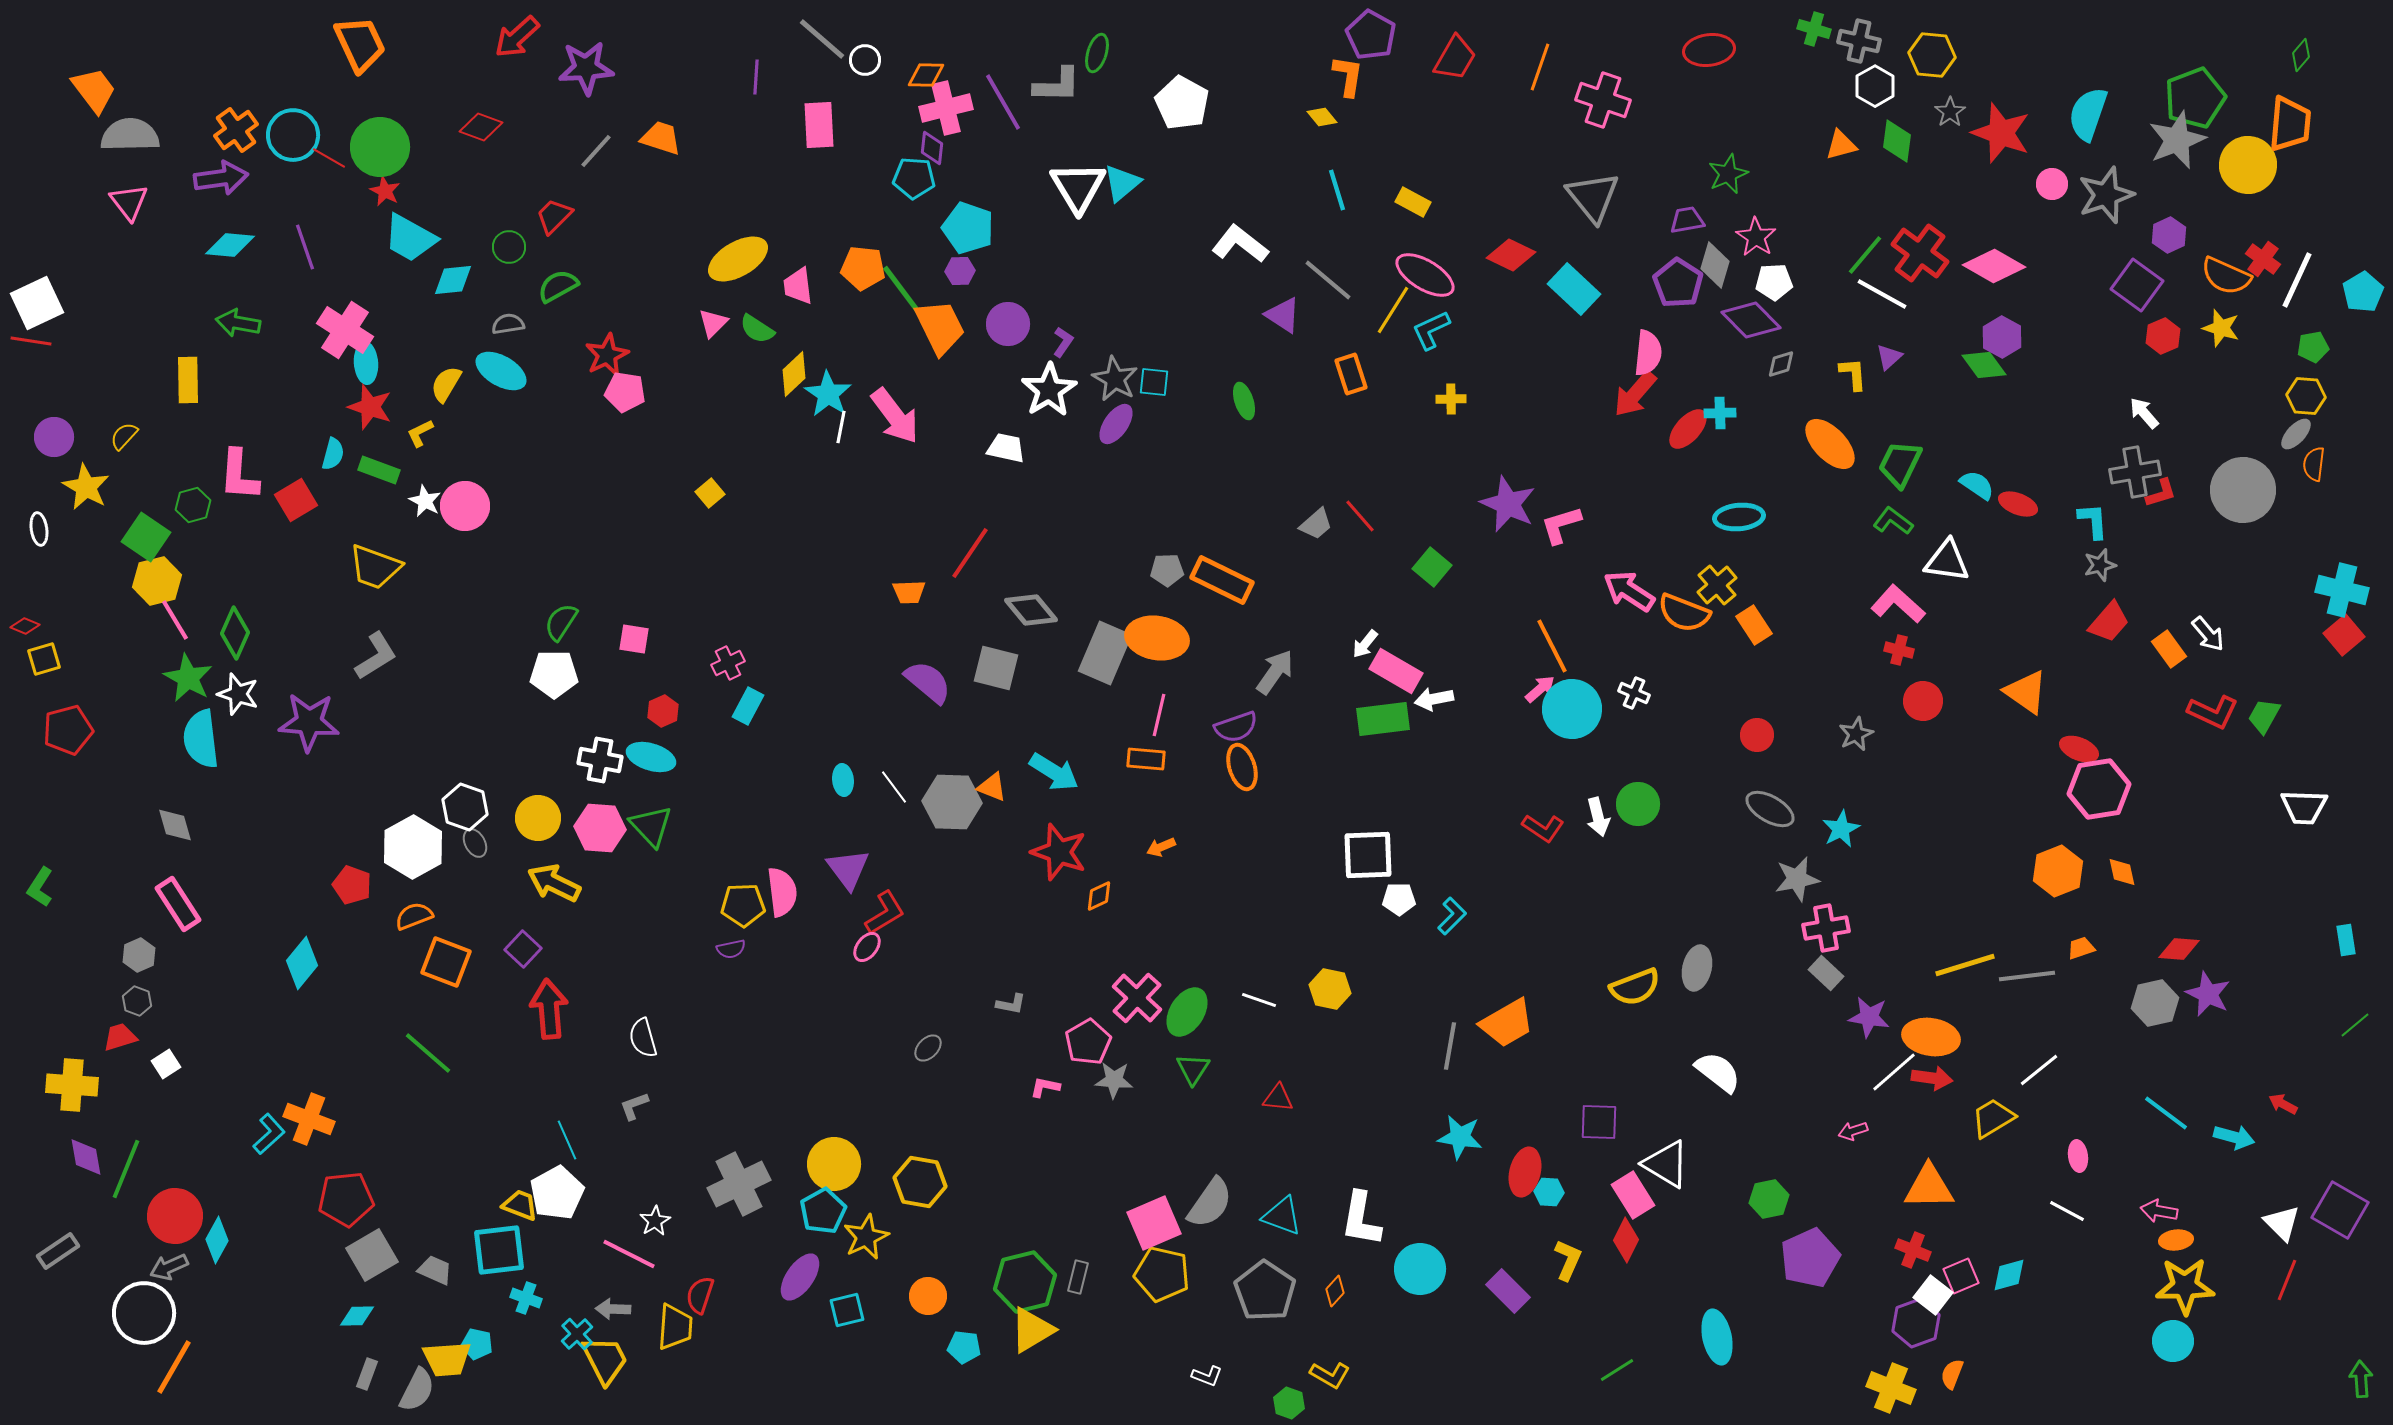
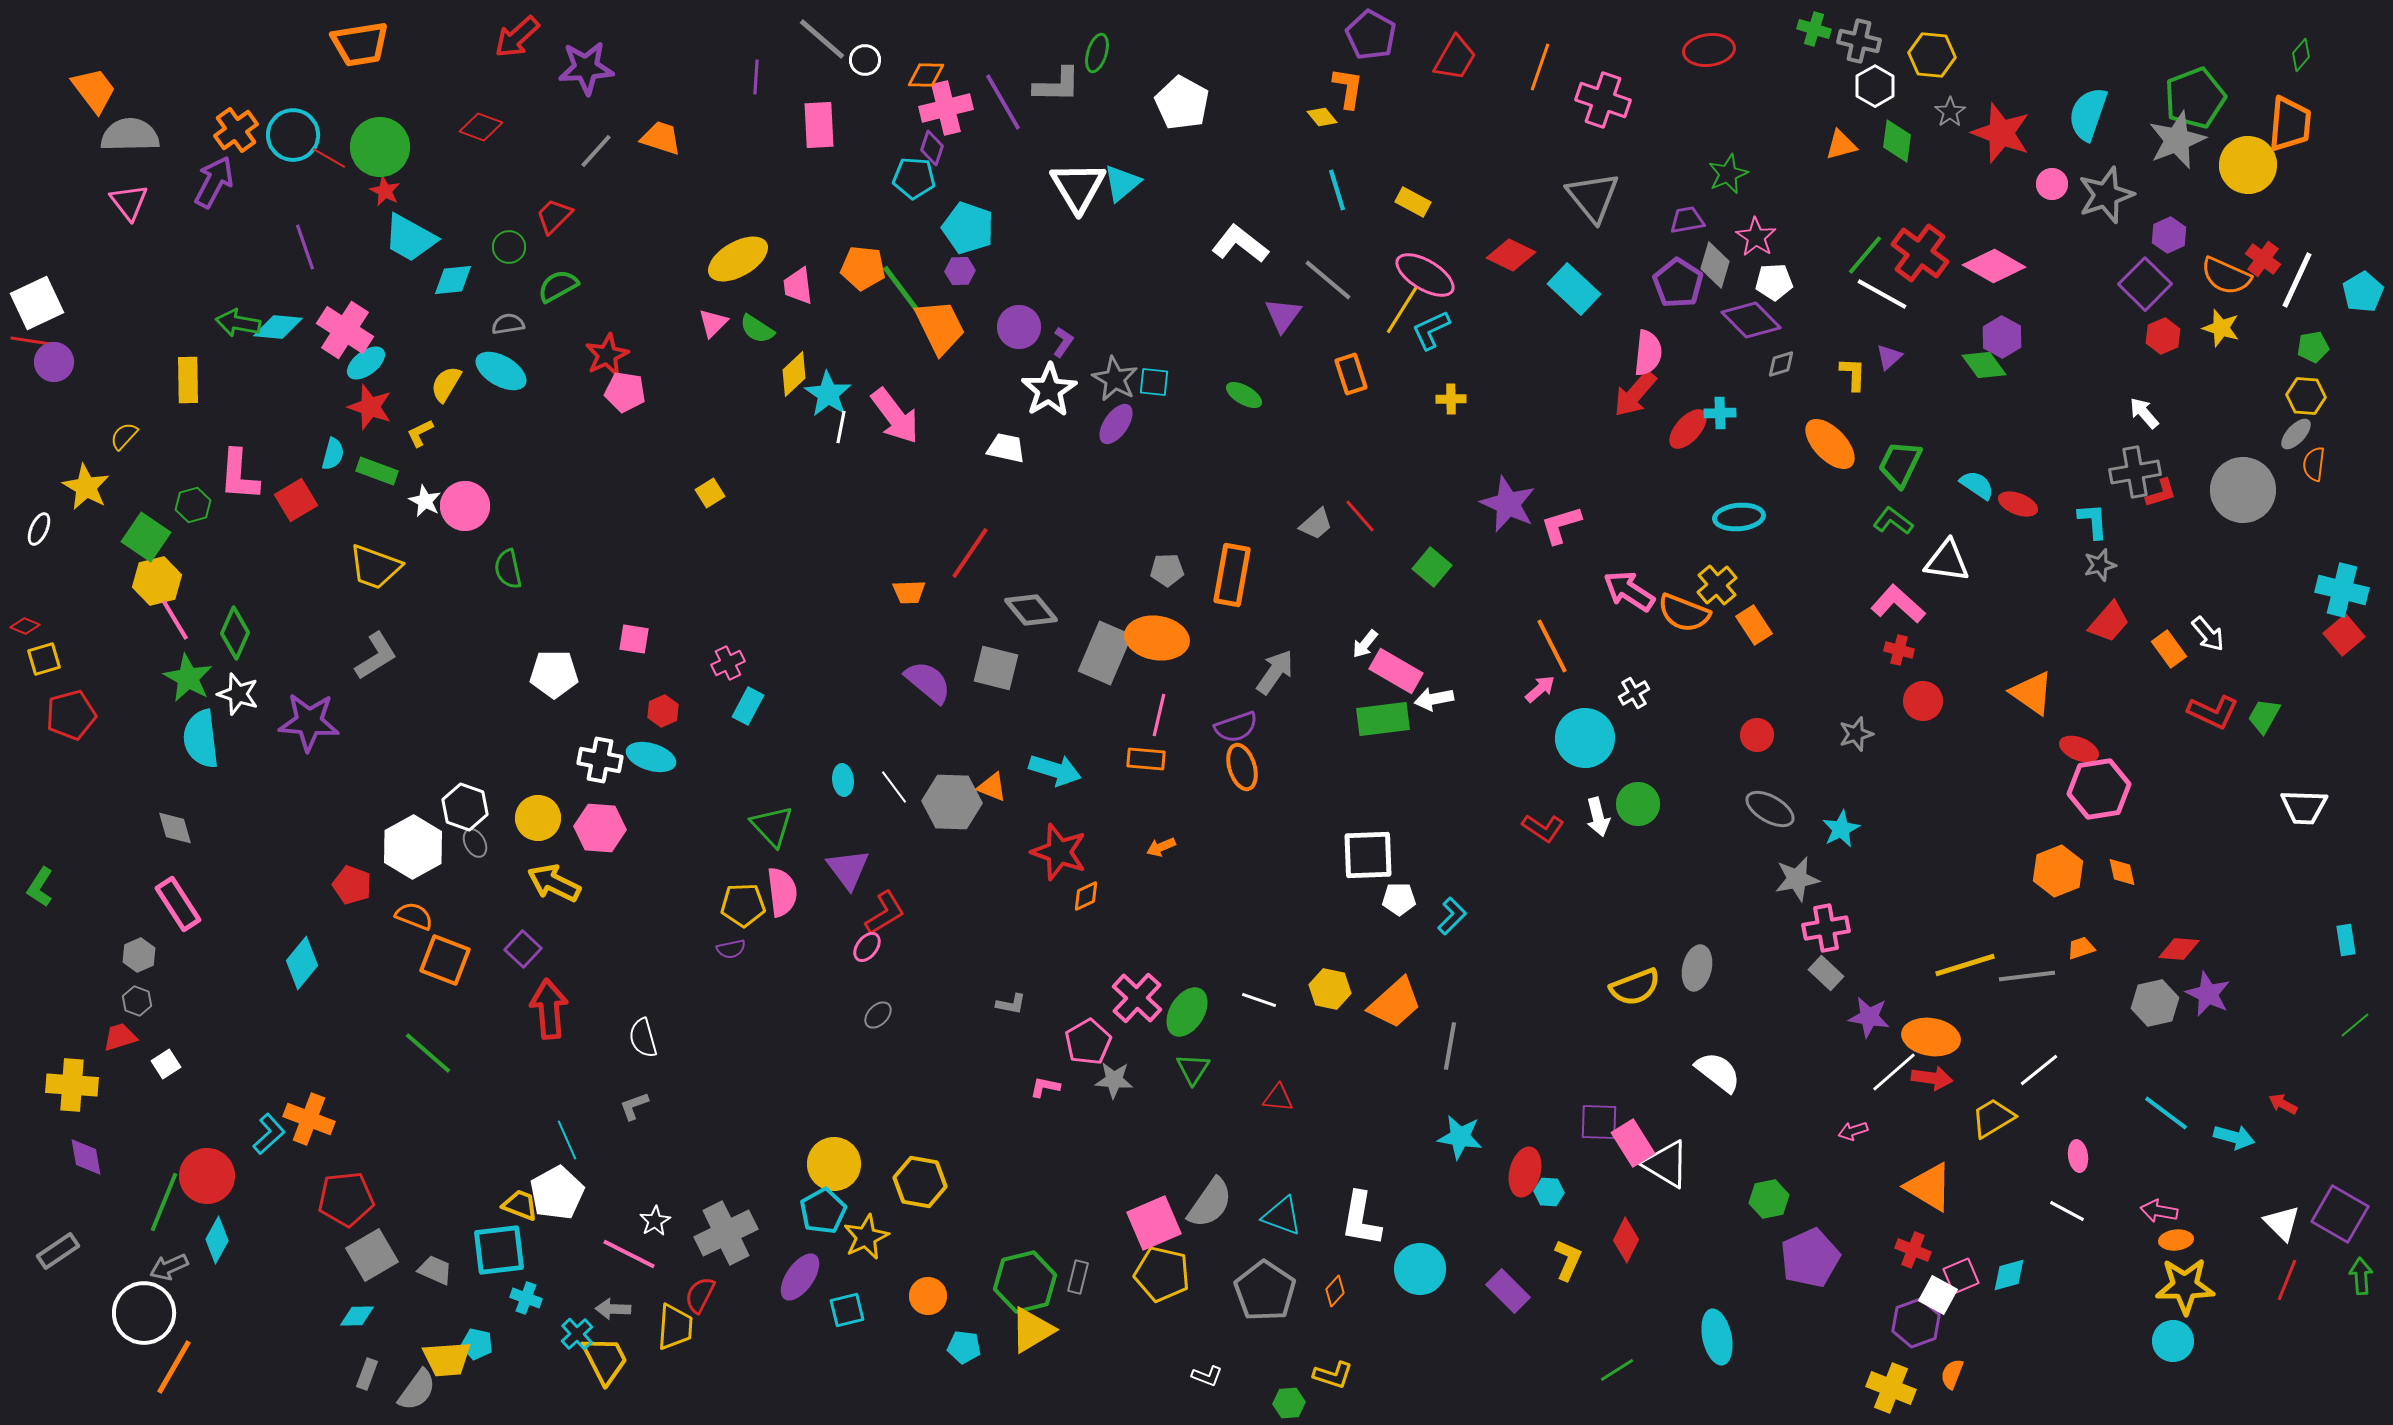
orange trapezoid at (360, 44): rotated 106 degrees clockwise
orange L-shape at (1348, 76): moved 12 px down
purple diamond at (932, 148): rotated 12 degrees clockwise
purple arrow at (221, 178): moved 7 px left, 4 px down; rotated 54 degrees counterclockwise
cyan diamond at (230, 245): moved 48 px right, 82 px down
purple square at (2137, 285): moved 8 px right, 1 px up; rotated 9 degrees clockwise
yellow line at (1393, 310): moved 9 px right
purple triangle at (1283, 315): rotated 33 degrees clockwise
purple circle at (1008, 324): moved 11 px right, 3 px down
cyan ellipse at (366, 363): rotated 57 degrees clockwise
yellow L-shape at (1853, 374): rotated 6 degrees clockwise
green ellipse at (1244, 401): moved 6 px up; rotated 42 degrees counterclockwise
purple circle at (54, 437): moved 75 px up
green rectangle at (379, 470): moved 2 px left, 1 px down
yellow square at (710, 493): rotated 8 degrees clockwise
white ellipse at (39, 529): rotated 32 degrees clockwise
orange rectangle at (1222, 580): moved 10 px right, 5 px up; rotated 74 degrees clockwise
green semicircle at (561, 622): moved 53 px left, 53 px up; rotated 45 degrees counterclockwise
orange triangle at (2026, 692): moved 6 px right, 1 px down
white cross at (1634, 693): rotated 36 degrees clockwise
cyan circle at (1572, 709): moved 13 px right, 29 px down
red pentagon at (68, 730): moved 3 px right, 15 px up
gray star at (1856, 734): rotated 8 degrees clockwise
cyan arrow at (1054, 772): moved 1 px right, 2 px up; rotated 15 degrees counterclockwise
gray diamond at (175, 825): moved 3 px down
green triangle at (651, 826): moved 121 px right
orange diamond at (1099, 896): moved 13 px left
orange semicircle at (414, 916): rotated 42 degrees clockwise
orange square at (446, 962): moved 1 px left, 2 px up
orange trapezoid at (1507, 1023): moved 112 px left, 20 px up; rotated 12 degrees counterclockwise
gray ellipse at (928, 1048): moved 50 px left, 33 px up
green line at (126, 1169): moved 38 px right, 33 px down
gray cross at (739, 1184): moved 13 px left, 49 px down
orange triangle at (1929, 1187): rotated 32 degrees clockwise
pink rectangle at (1633, 1195): moved 52 px up
purple square at (2340, 1210): moved 4 px down
red circle at (175, 1216): moved 32 px right, 40 px up
red semicircle at (700, 1295): rotated 9 degrees clockwise
white square at (1933, 1295): moved 5 px right; rotated 9 degrees counterclockwise
yellow L-shape at (1330, 1375): moved 3 px right; rotated 12 degrees counterclockwise
green arrow at (2361, 1379): moved 103 px up
gray semicircle at (417, 1390): rotated 9 degrees clockwise
green hexagon at (1289, 1403): rotated 24 degrees counterclockwise
